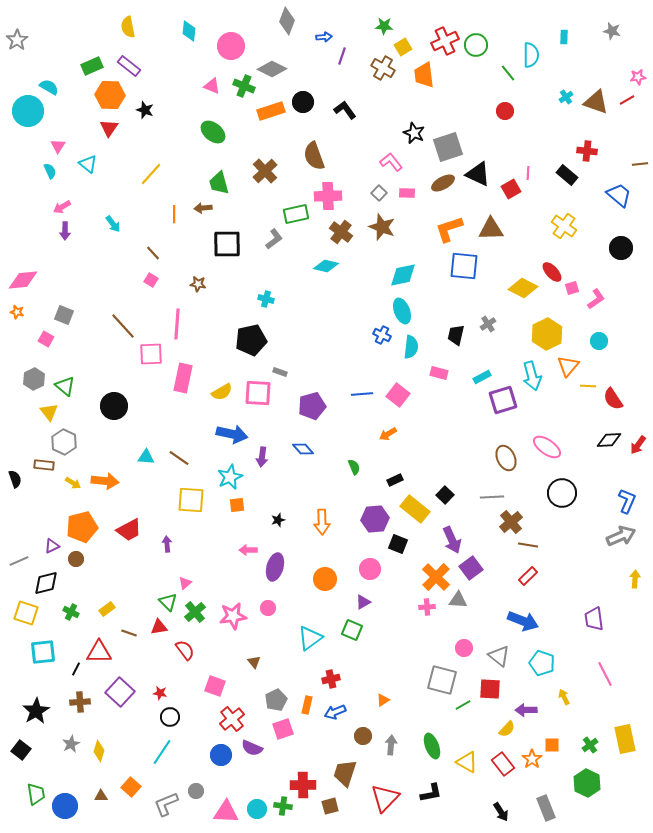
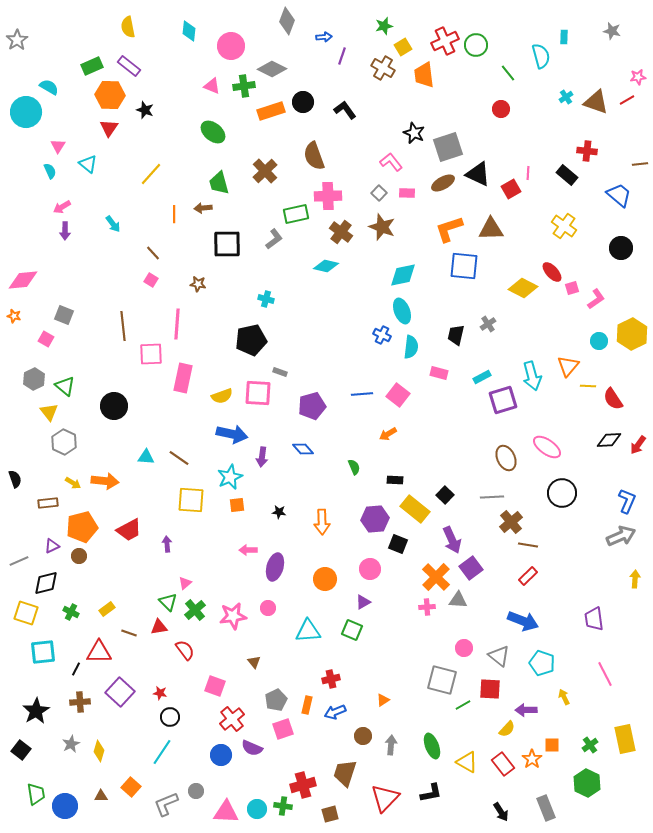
green star at (384, 26): rotated 18 degrees counterclockwise
cyan semicircle at (531, 55): moved 10 px right, 1 px down; rotated 15 degrees counterclockwise
green cross at (244, 86): rotated 30 degrees counterclockwise
cyan circle at (28, 111): moved 2 px left, 1 px down
red circle at (505, 111): moved 4 px left, 2 px up
orange star at (17, 312): moved 3 px left, 4 px down
brown line at (123, 326): rotated 36 degrees clockwise
yellow hexagon at (547, 334): moved 85 px right
yellow semicircle at (222, 392): moved 4 px down; rotated 10 degrees clockwise
brown rectangle at (44, 465): moved 4 px right, 38 px down; rotated 12 degrees counterclockwise
black rectangle at (395, 480): rotated 28 degrees clockwise
black star at (278, 520): moved 1 px right, 8 px up; rotated 24 degrees clockwise
brown circle at (76, 559): moved 3 px right, 3 px up
green cross at (195, 612): moved 2 px up
cyan triangle at (310, 638): moved 2 px left, 7 px up; rotated 32 degrees clockwise
red cross at (303, 785): rotated 15 degrees counterclockwise
brown square at (330, 806): moved 8 px down
